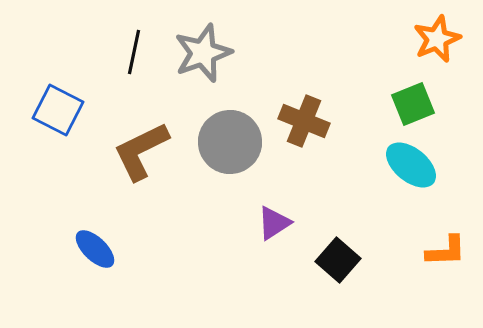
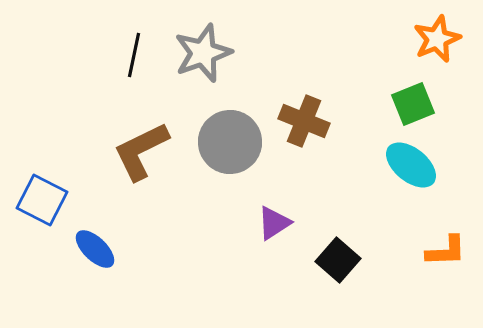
black line: moved 3 px down
blue square: moved 16 px left, 90 px down
